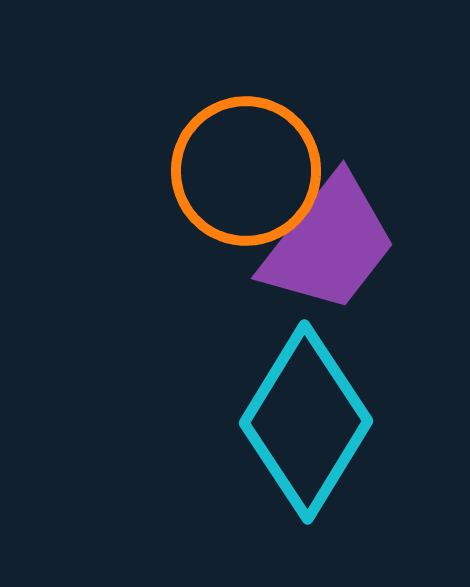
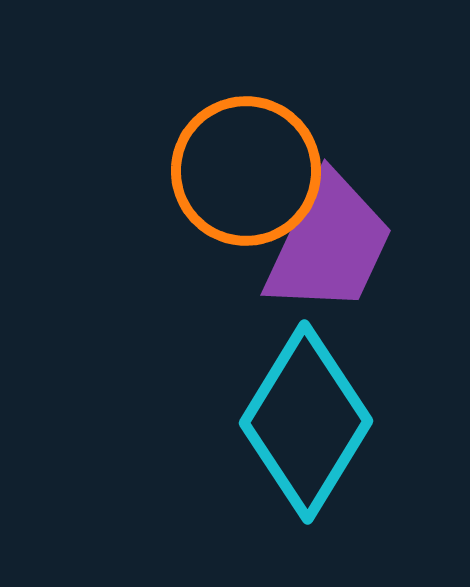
purple trapezoid: rotated 13 degrees counterclockwise
